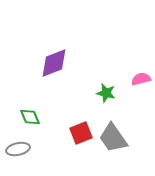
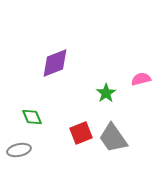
purple diamond: moved 1 px right
green star: rotated 24 degrees clockwise
green diamond: moved 2 px right
gray ellipse: moved 1 px right, 1 px down
